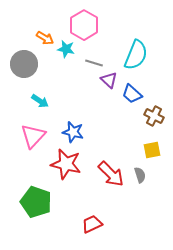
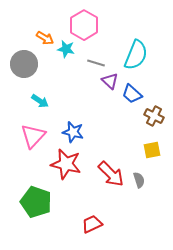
gray line: moved 2 px right
purple triangle: moved 1 px right, 1 px down
gray semicircle: moved 1 px left, 5 px down
